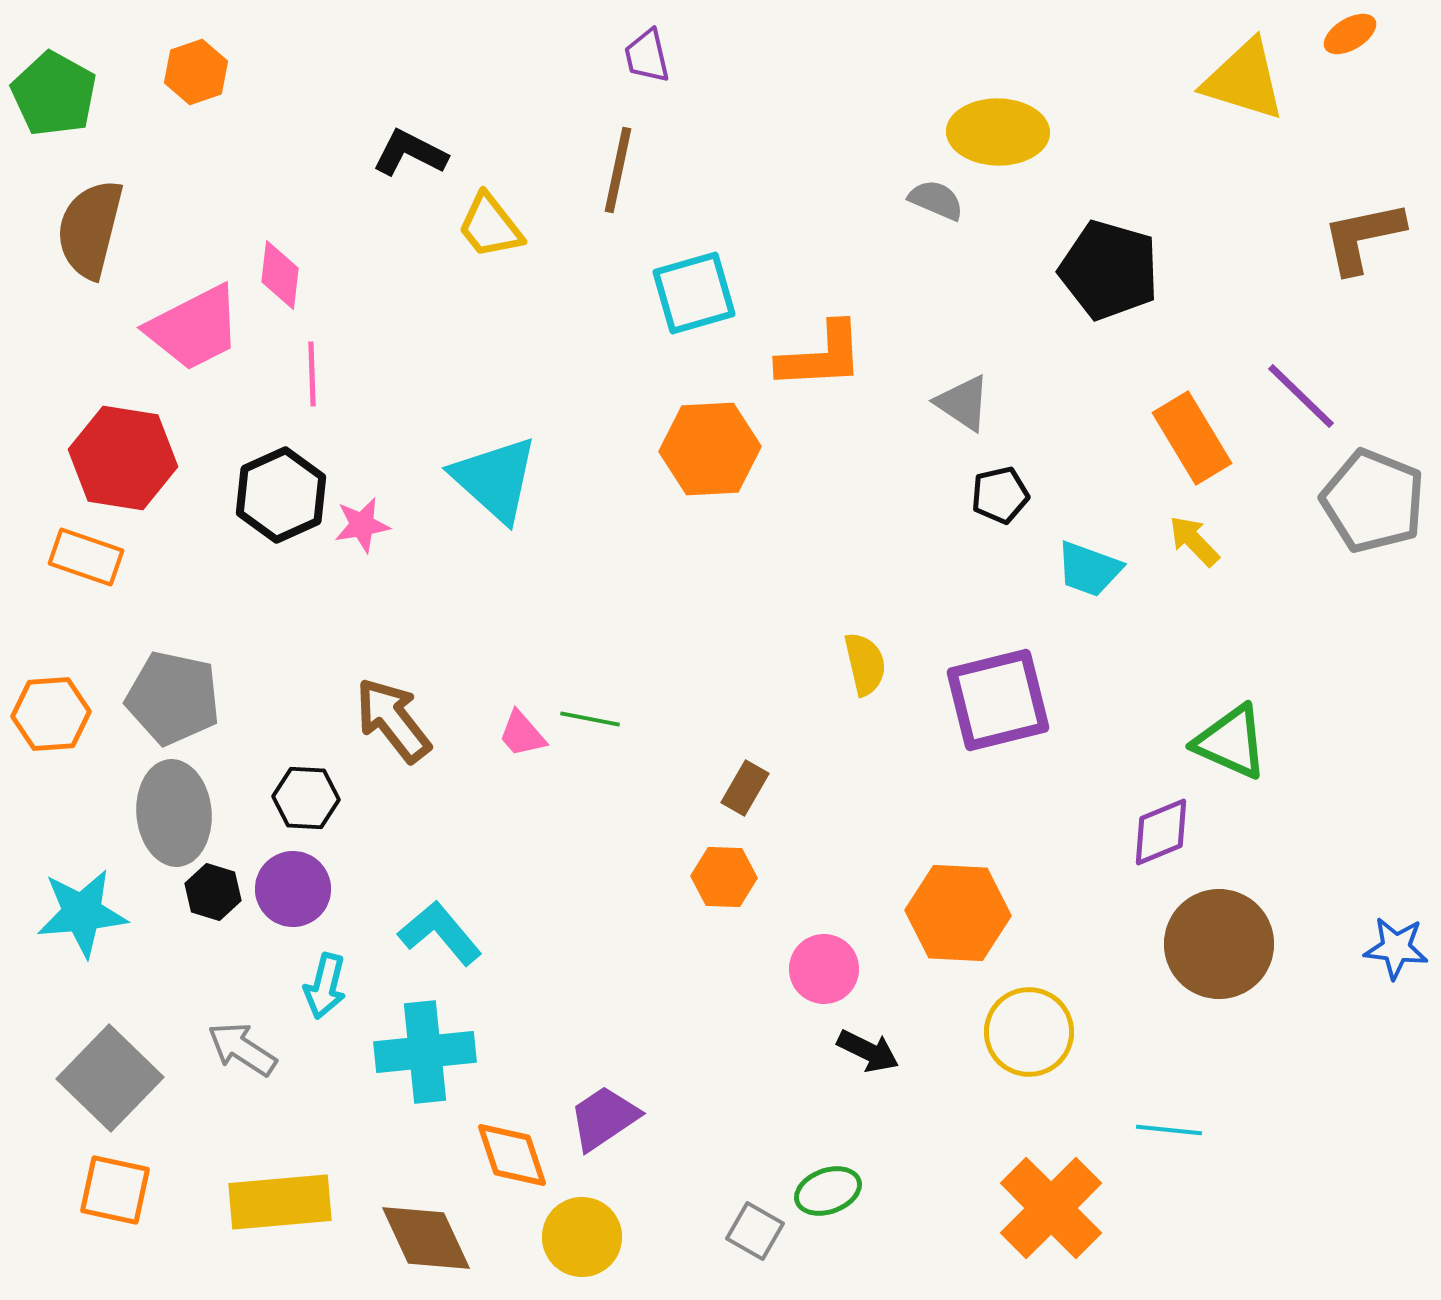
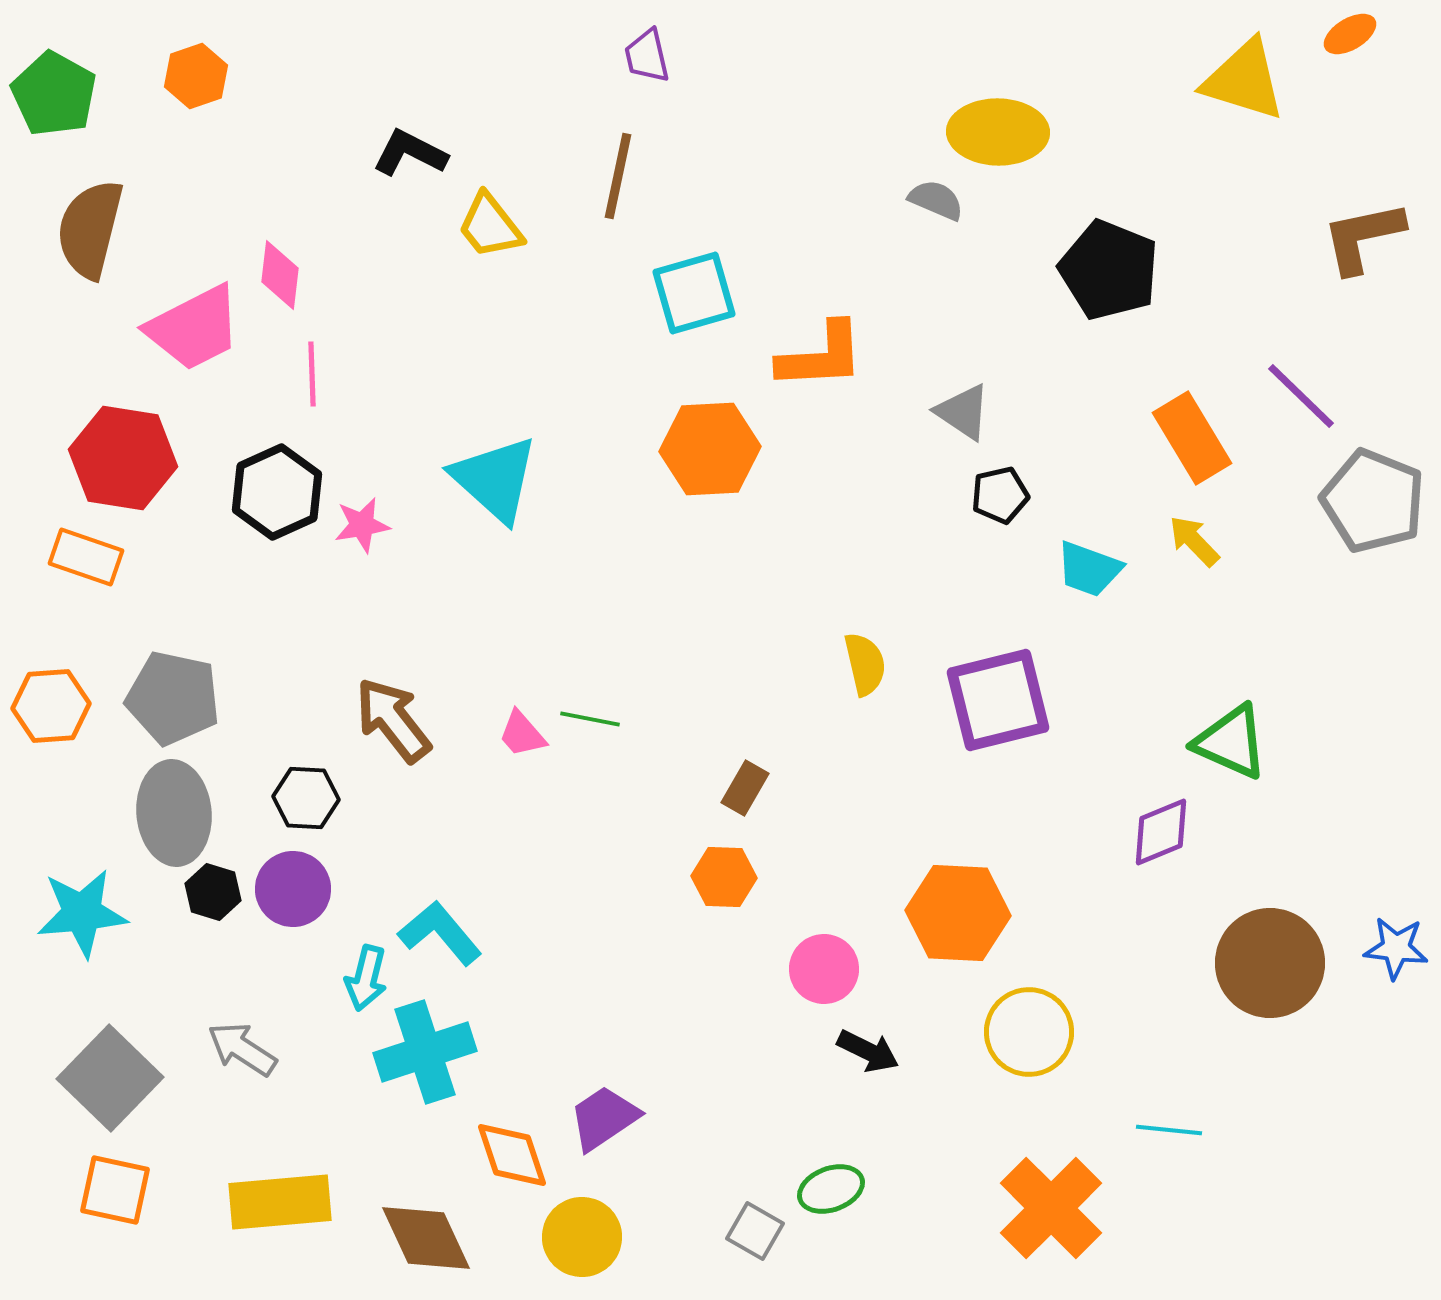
orange hexagon at (196, 72): moved 4 px down
brown line at (618, 170): moved 6 px down
black pentagon at (1109, 270): rotated 6 degrees clockwise
gray triangle at (963, 403): moved 9 px down
black hexagon at (281, 495): moved 4 px left, 3 px up
orange hexagon at (51, 714): moved 8 px up
brown circle at (1219, 944): moved 51 px right, 19 px down
cyan arrow at (325, 986): moved 41 px right, 8 px up
cyan cross at (425, 1052): rotated 12 degrees counterclockwise
green ellipse at (828, 1191): moved 3 px right, 2 px up
